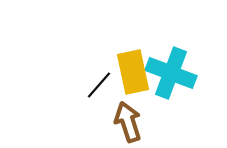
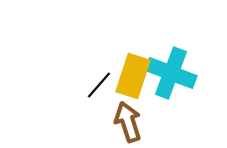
yellow rectangle: moved 4 px down; rotated 30 degrees clockwise
